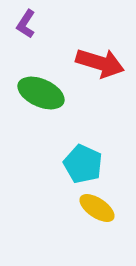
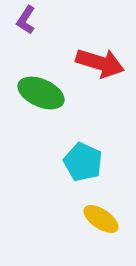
purple L-shape: moved 4 px up
cyan pentagon: moved 2 px up
yellow ellipse: moved 4 px right, 11 px down
